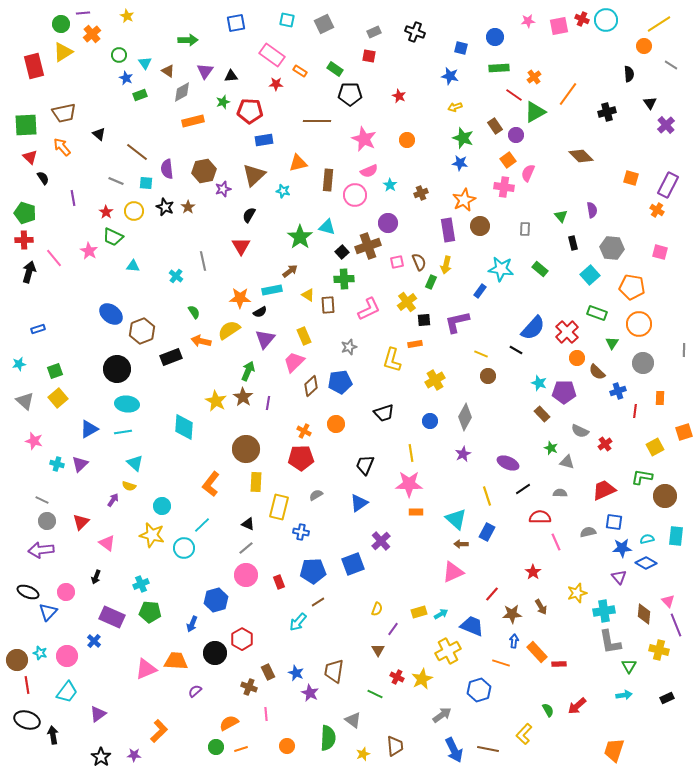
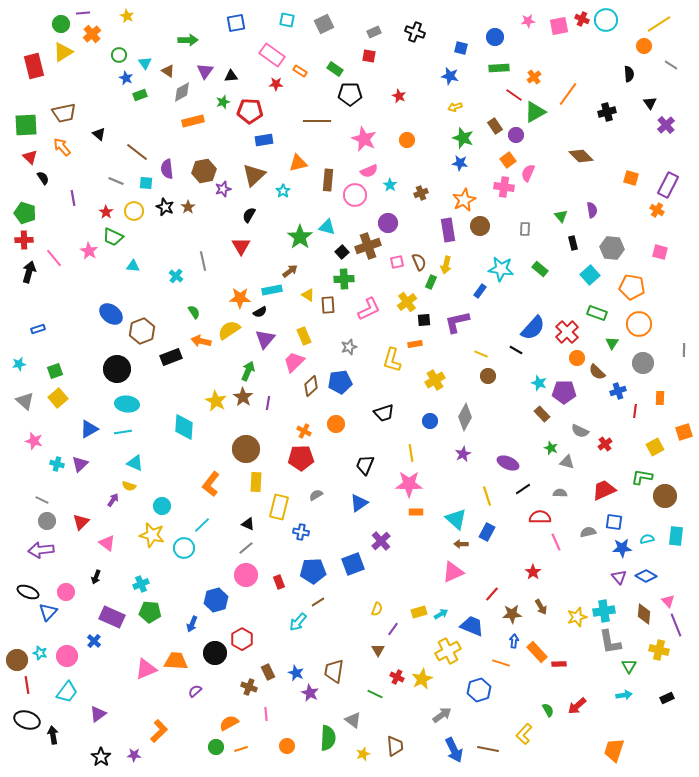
cyan star at (283, 191): rotated 24 degrees clockwise
cyan triangle at (135, 463): rotated 18 degrees counterclockwise
blue diamond at (646, 563): moved 13 px down
yellow star at (577, 593): moved 24 px down
